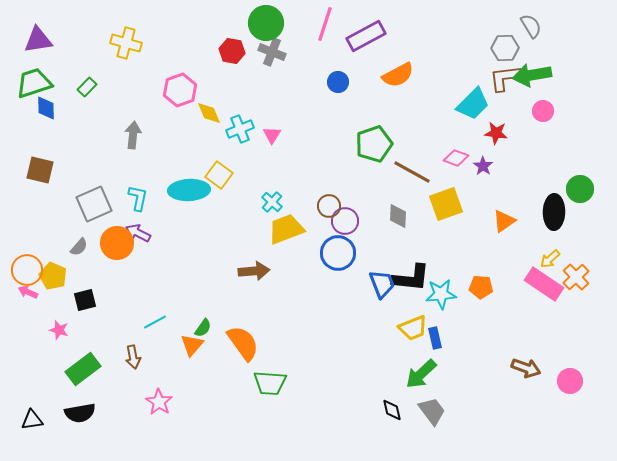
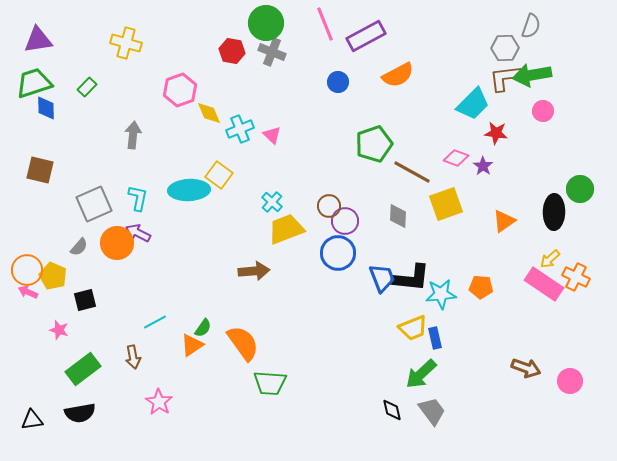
pink line at (325, 24): rotated 40 degrees counterclockwise
gray semicircle at (531, 26): rotated 50 degrees clockwise
pink triangle at (272, 135): rotated 18 degrees counterclockwise
orange cross at (576, 277): rotated 20 degrees counterclockwise
blue trapezoid at (382, 284): moved 6 px up
orange triangle at (192, 345): rotated 15 degrees clockwise
